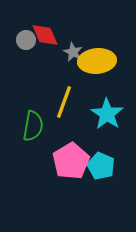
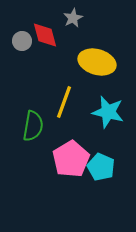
red diamond: rotated 8 degrees clockwise
gray circle: moved 4 px left, 1 px down
gray star: moved 34 px up; rotated 18 degrees clockwise
yellow ellipse: moved 1 px down; rotated 21 degrees clockwise
cyan star: moved 1 px right, 2 px up; rotated 20 degrees counterclockwise
pink pentagon: moved 2 px up
cyan pentagon: moved 1 px down
